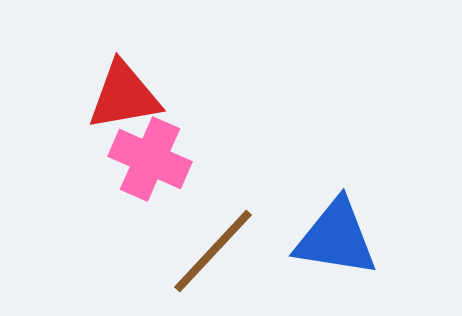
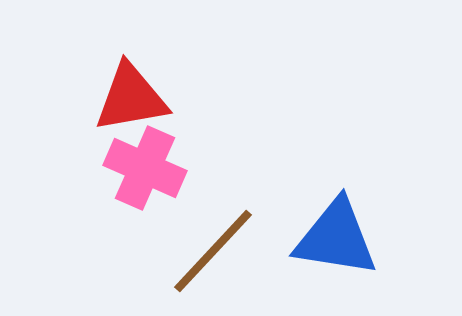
red triangle: moved 7 px right, 2 px down
pink cross: moved 5 px left, 9 px down
